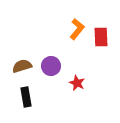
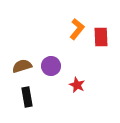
red star: moved 2 px down
black rectangle: moved 1 px right
